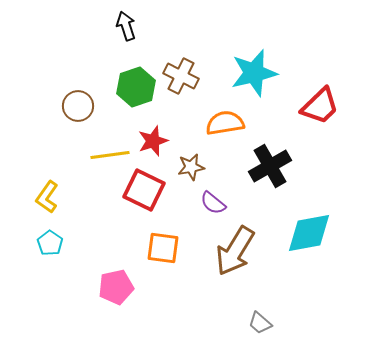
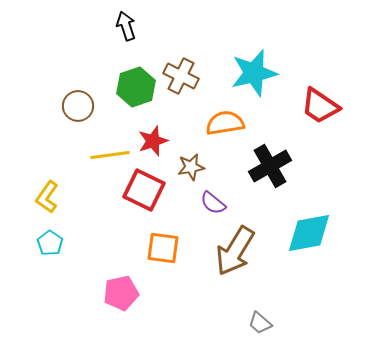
red trapezoid: rotated 78 degrees clockwise
pink pentagon: moved 5 px right, 6 px down
